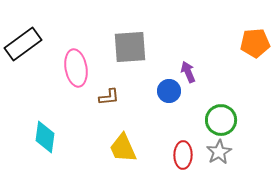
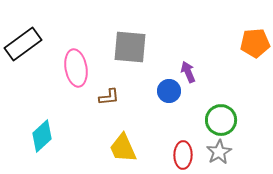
gray square: rotated 9 degrees clockwise
cyan diamond: moved 3 px left, 1 px up; rotated 40 degrees clockwise
